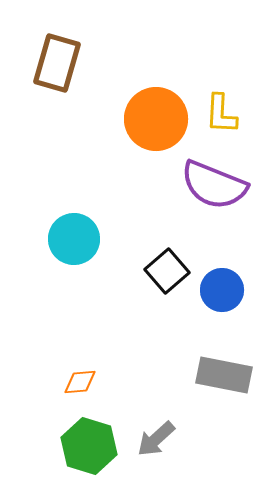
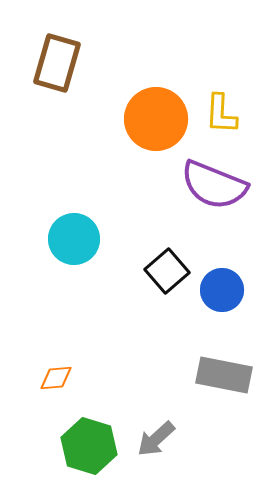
orange diamond: moved 24 px left, 4 px up
